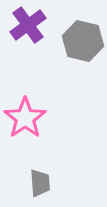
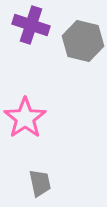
purple cross: moved 3 px right; rotated 36 degrees counterclockwise
gray trapezoid: rotated 8 degrees counterclockwise
